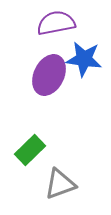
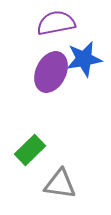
blue star: rotated 18 degrees counterclockwise
purple ellipse: moved 2 px right, 3 px up
gray triangle: rotated 28 degrees clockwise
